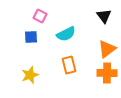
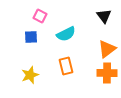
orange rectangle: moved 3 px left, 1 px down
